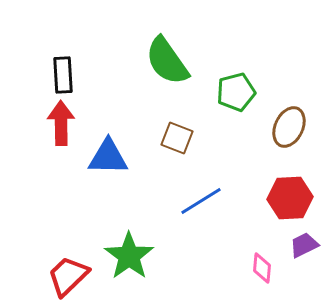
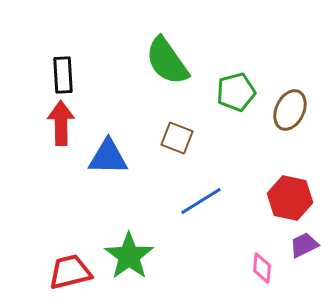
brown ellipse: moved 1 px right, 17 px up
red hexagon: rotated 15 degrees clockwise
red trapezoid: moved 2 px right, 4 px up; rotated 30 degrees clockwise
